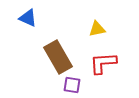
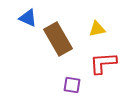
brown rectangle: moved 18 px up
